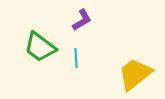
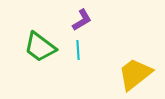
cyan line: moved 2 px right, 8 px up
